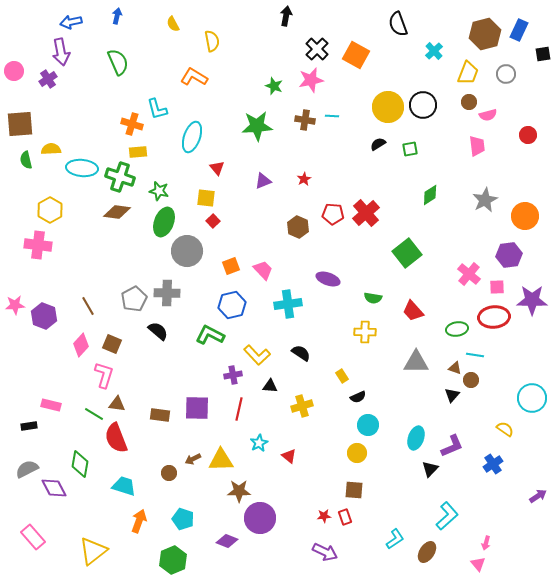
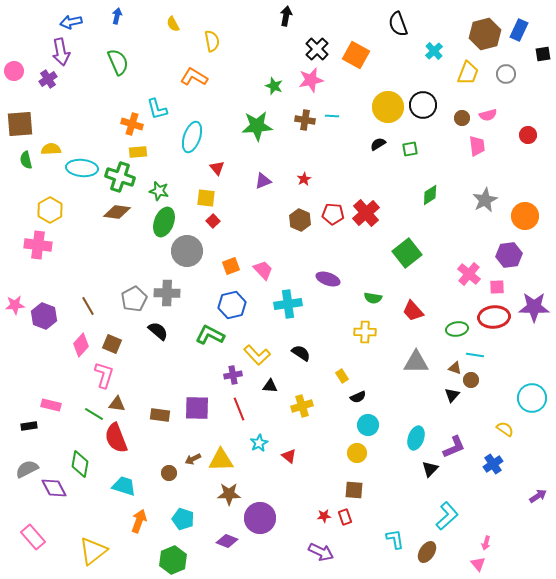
brown circle at (469, 102): moved 7 px left, 16 px down
brown hexagon at (298, 227): moved 2 px right, 7 px up
purple star at (532, 300): moved 2 px right, 7 px down
red line at (239, 409): rotated 35 degrees counterclockwise
purple L-shape at (452, 446): moved 2 px right, 1 px down
brown star at (239, 491): moved 10 px left, 3 px down
cyan L-shape at (395, 539): rotated 65 degrees counterclockwise
purple arrow at (325, 552): moved 4 px left
